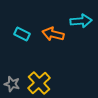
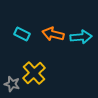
cyan arrow: moved 16 px down
yellow cross: moved 5 px left, 10 px up
